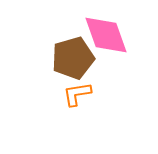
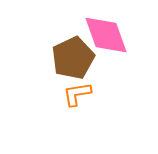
brown pentagon: rotated 9 degrees counterclockwise
